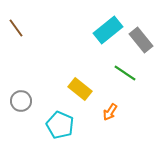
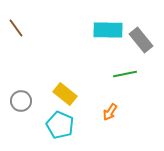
cyan rectangle: rotated 40 degrees clockwise
green line: moved 1 px down; rotated 45 degrees counterclockwise
yellow rectangle: moved 15 px left, 5 px down
